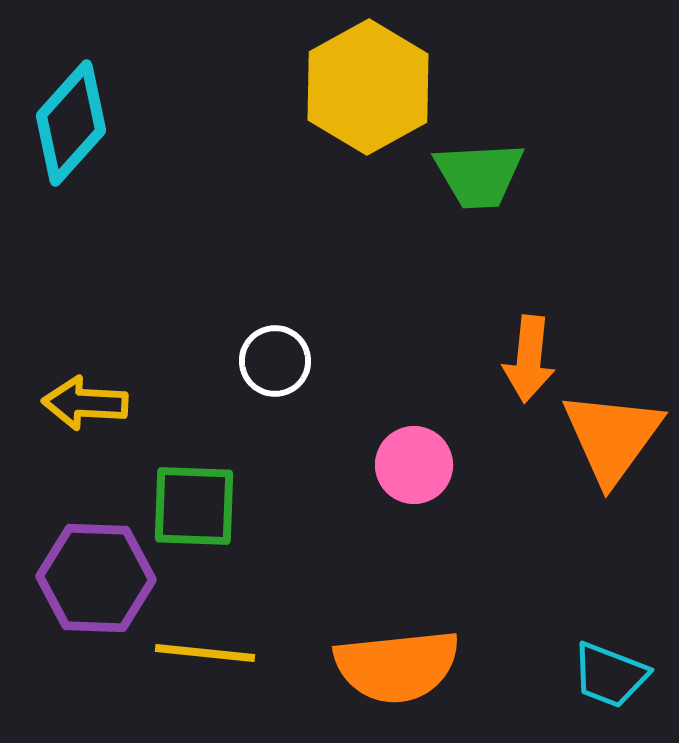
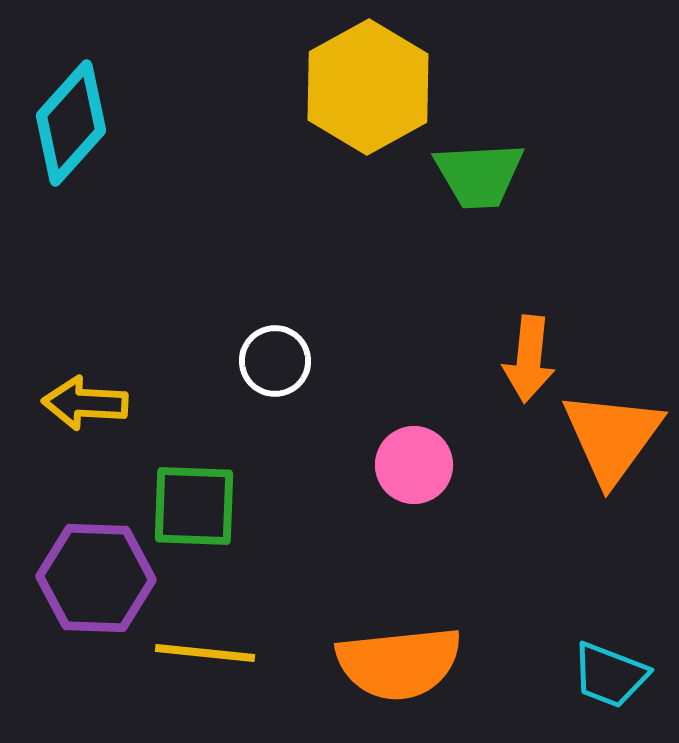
orange semicircle: moved 2 px right, 3 px up
